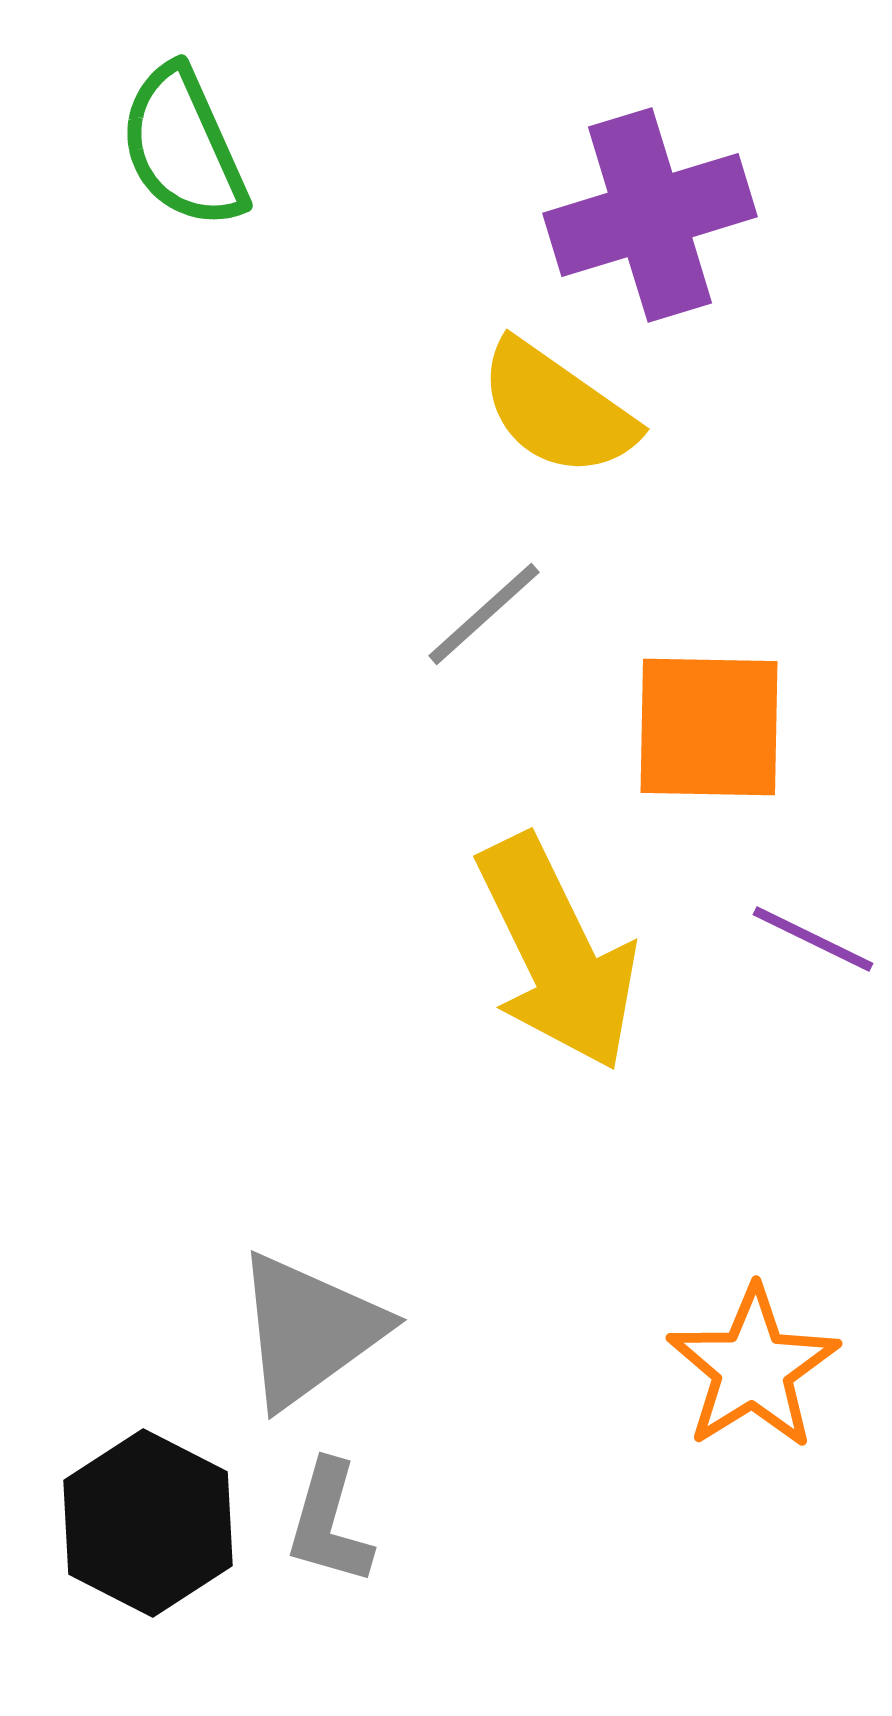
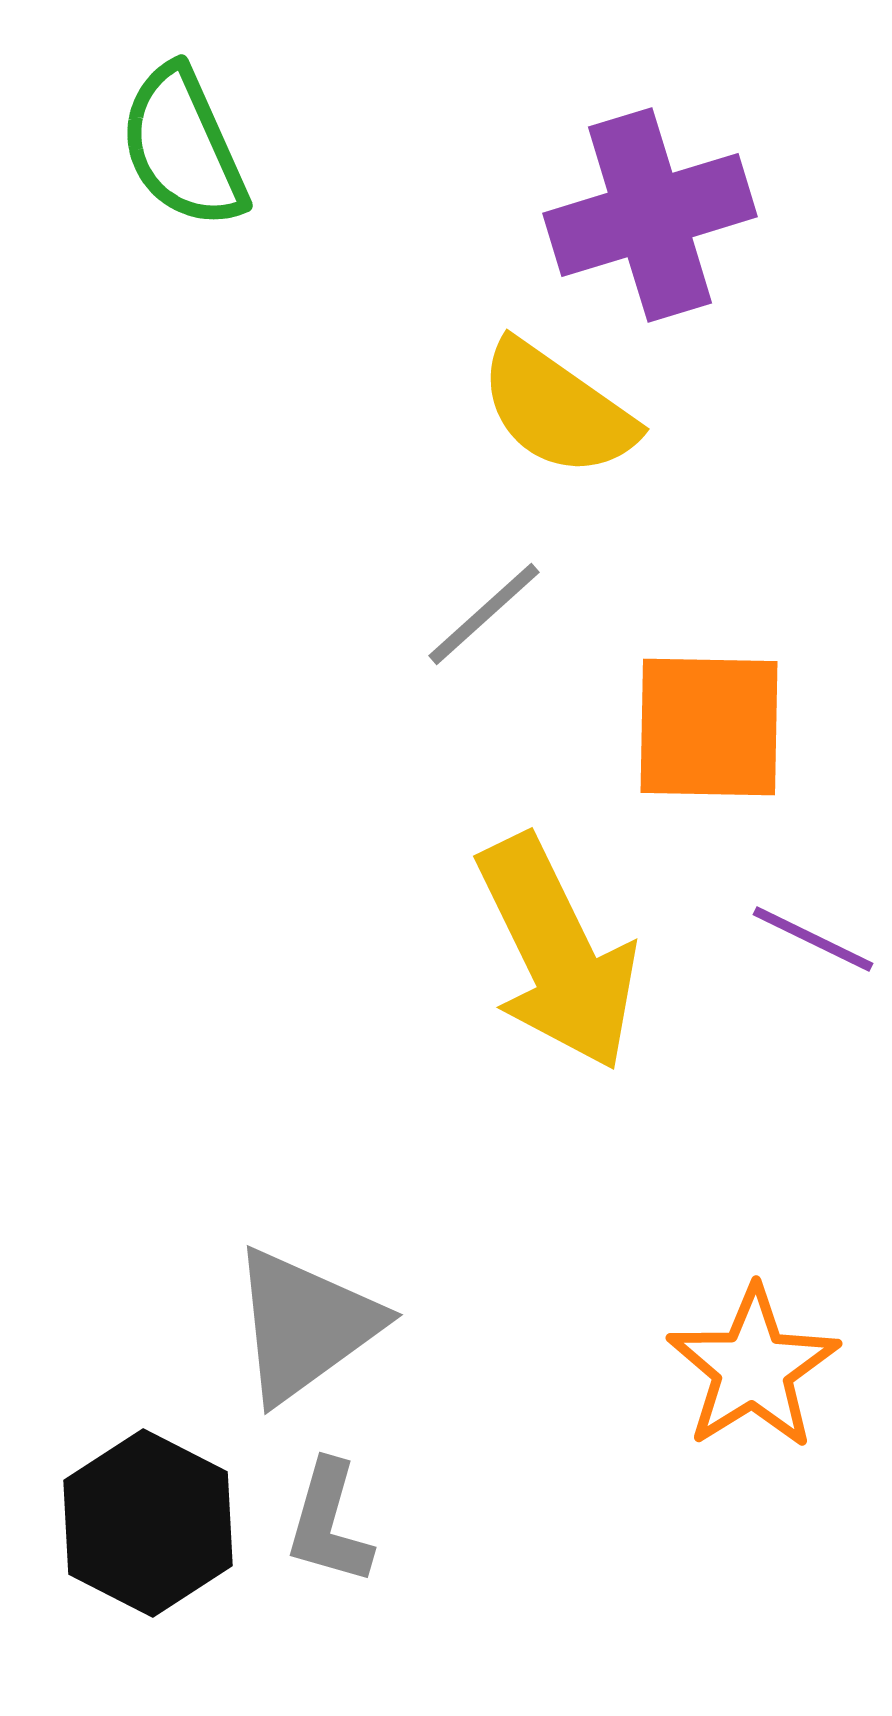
gray triangle: moved 4 px left, 5 px up
